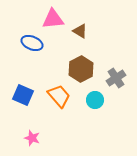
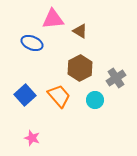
brown hexagon: moved 1 px left, 1 px up
blue square: moved 2 px right; rotated 25 degrees clockwise
